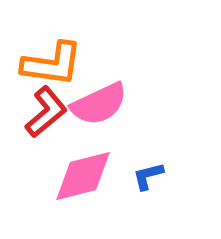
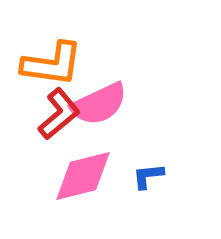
red L-shape: moved 13 px right, 2 px down
blue L-shape: rotated 8 degrees clockwise
